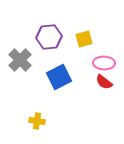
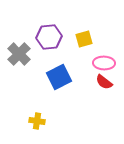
gray cross: moved 1 px left, 6 px up
